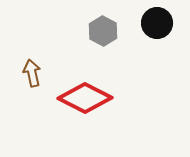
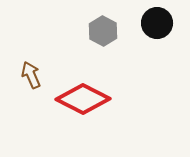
brown arrow: moved 1 px left, 2 px down; rotated 12 degrees counterclockwise
red diamond: moved 2 px left, 1 px down
